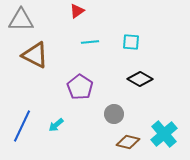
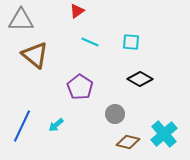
cyan line: rotated 30 degrees clockwise
brown triangle: rotated 12 degrees clockwise
gray circle: moved 1 px right
